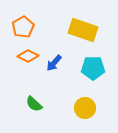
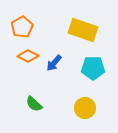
orange pentagon: moved 1 px left
